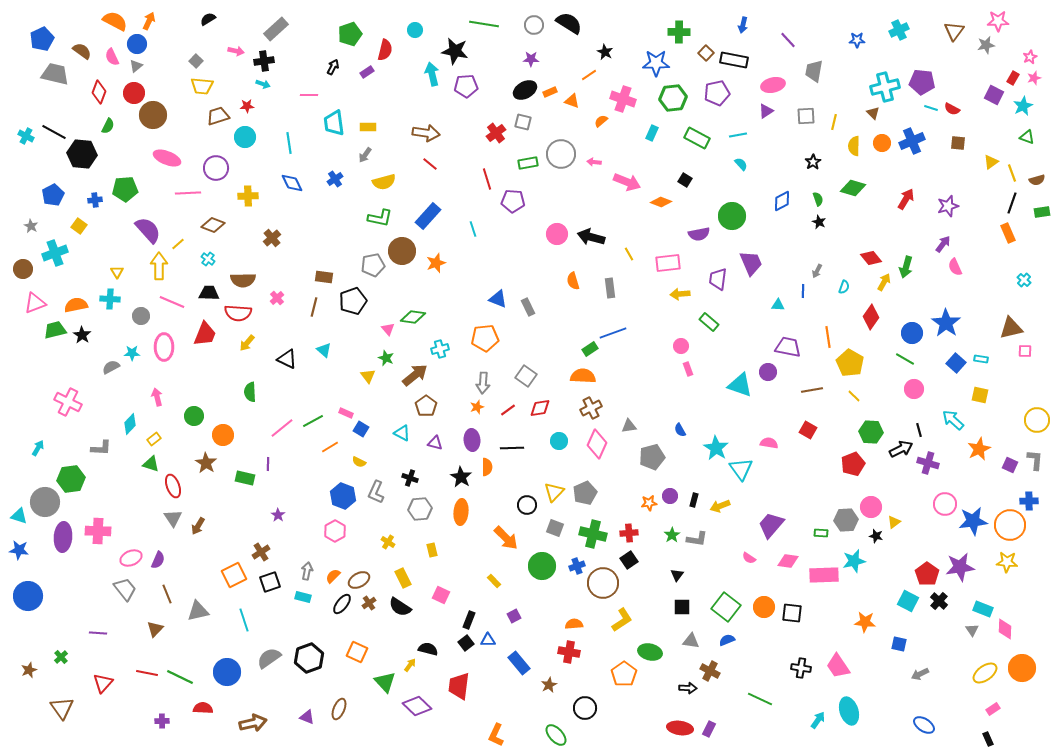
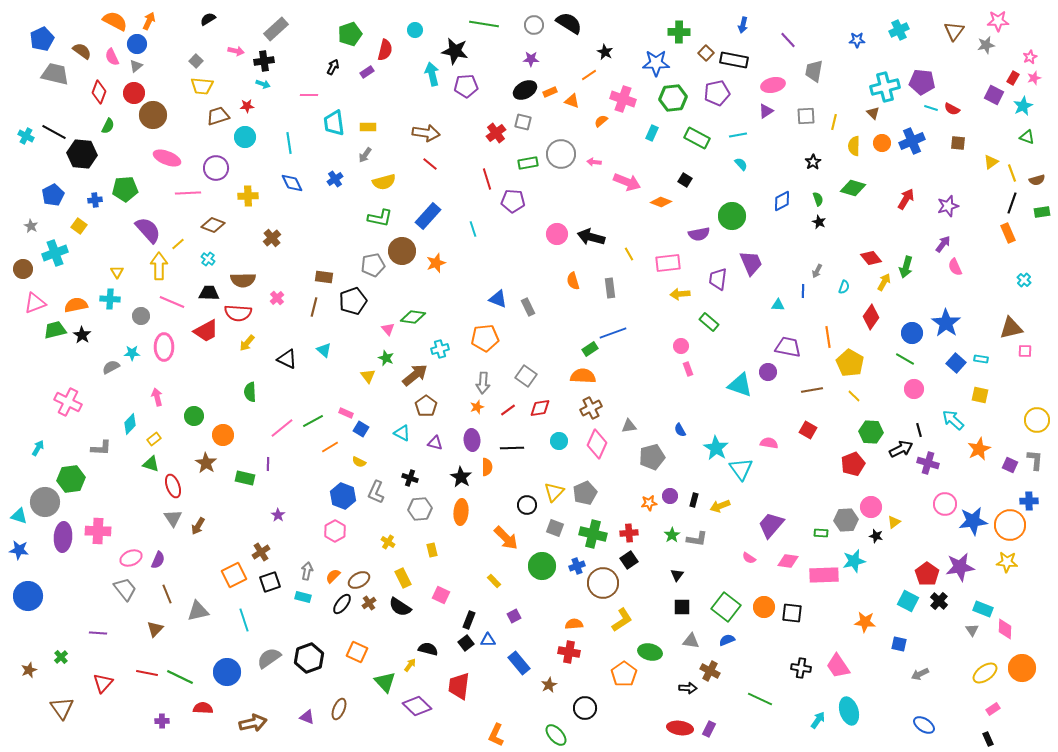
red trapezoid at (205, 334): moved 1 px right, 3 px up; rotated 40 degrees clockwise
